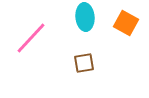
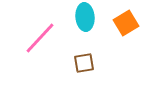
orange square: rotated 30 degrees clockwise
pink line: moved 9 px right
